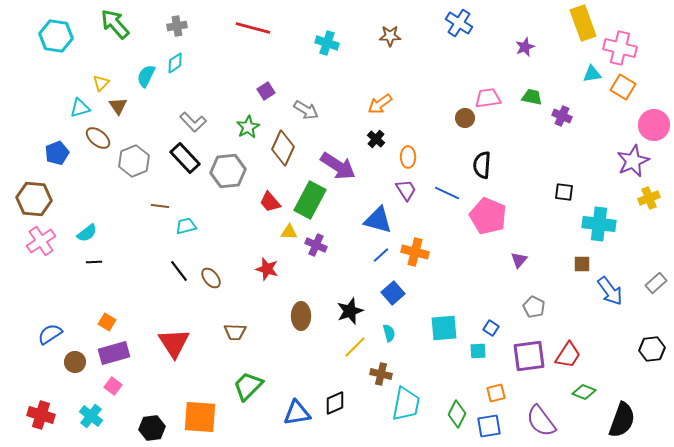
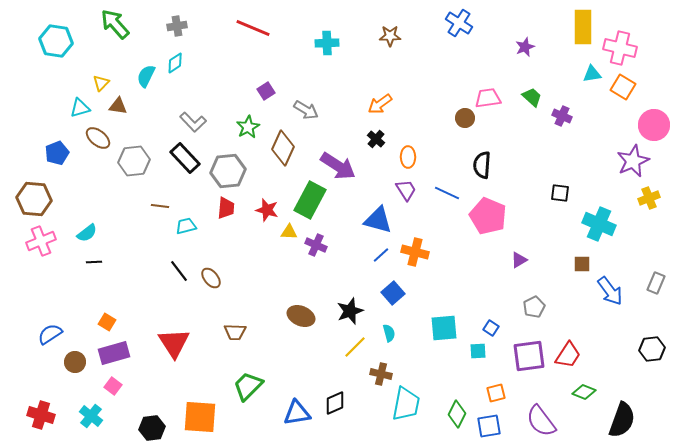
yellow rectangle at (583, 23): moved 4 px down; rotated 20 degrees clockwise
red line at (253, 28): rotated 8 degrees clockwise
cyan hexagon at (56, 36): moved 5 px down
cyan cross at (327, 43): rotated 20 degrees counterclockwise
green trapezoid at (532, 97): rotated 30 degrees clockwise
brown triangle at (118, 106): rotated 48 degrees counterclockwise
gray hexagon at (134, 161): rotated 16 degrees clockwise
black square at (564, 192): moved 4 px left, 1 px down
red trapezoid at (270, 202): moved 44 px left, 6 px down; rotated 135 degrees counterclockwise
cyan cross at (599, 224): rotated 16 degrees clockwise
pink cross at (41, 241): rotated 12 degrees clockwise
purple triangle at (519, 260): rotated 18 degrees clockwise
red star at (267, 269): moved 59 px up
gray rectangle at (656, 283): rotated 25 degrees counterclockwise
gray pentagon at (534, 307): rotated 20 degrees clockwise
brown ellipse at (301, 316): rotated 68 degrees counterclockwise
